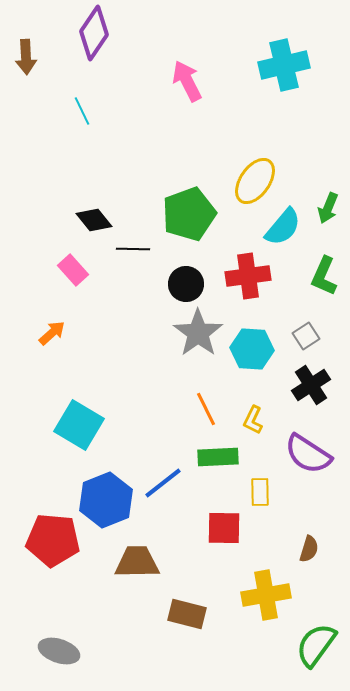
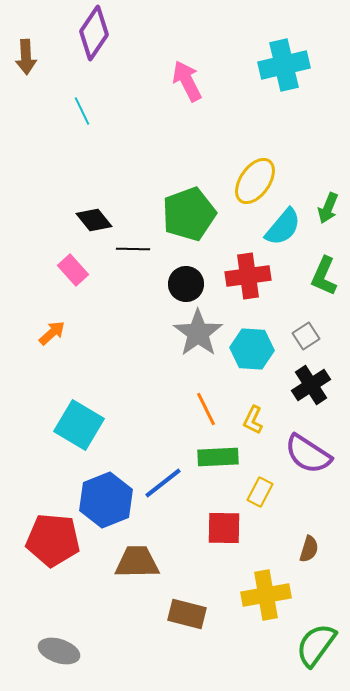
yellow rectangle: rotated 28 degrees clockwise
